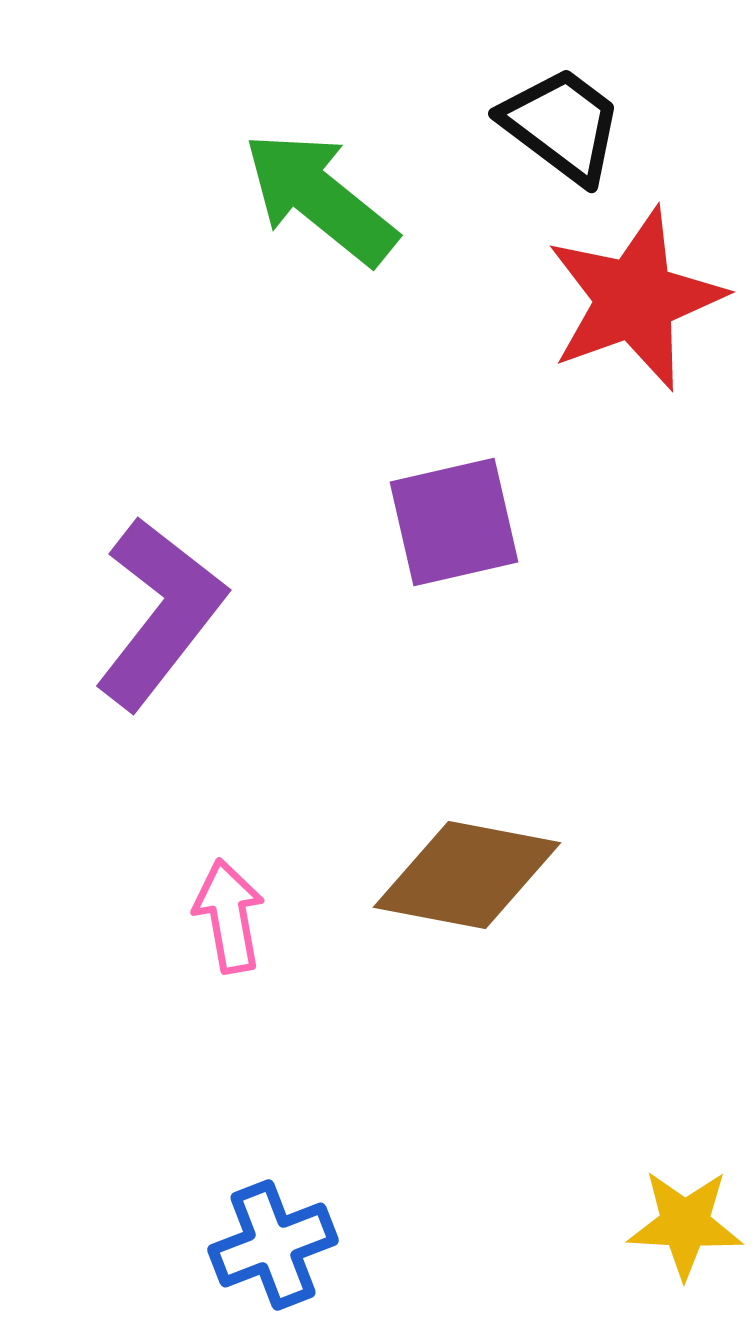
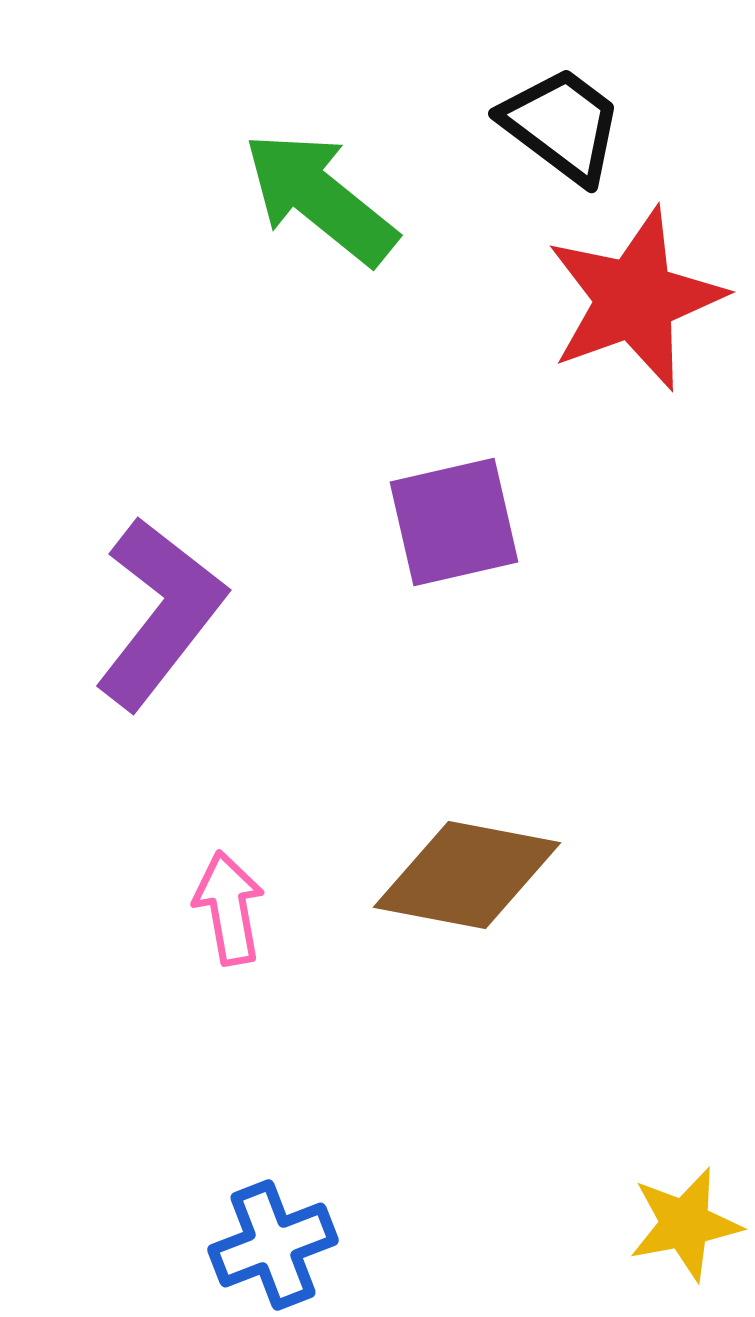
pink arrow: moved 8 px up
yellow star: rotated 14 degrees counterclockwise
